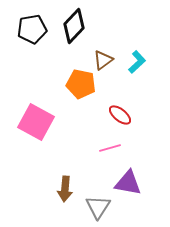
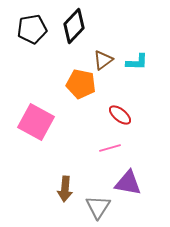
cyan L-shape: rotated 45 degrees clockwise
